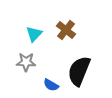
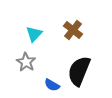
brown cross: moved 7 px right
gray star: rotated 30 degrees clockwise
blue semicircle: moved 1 px right
